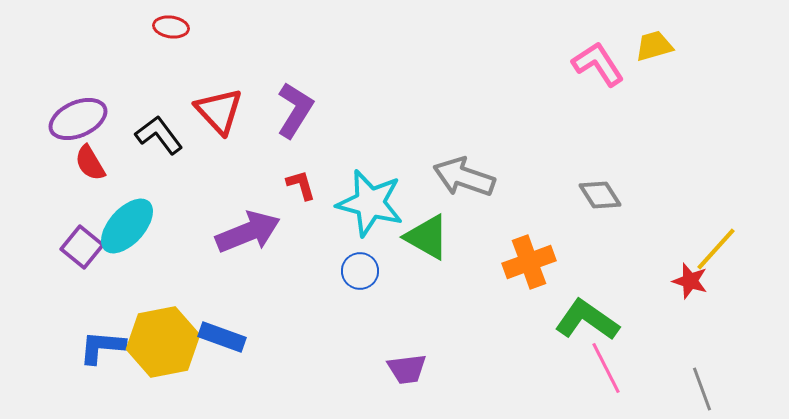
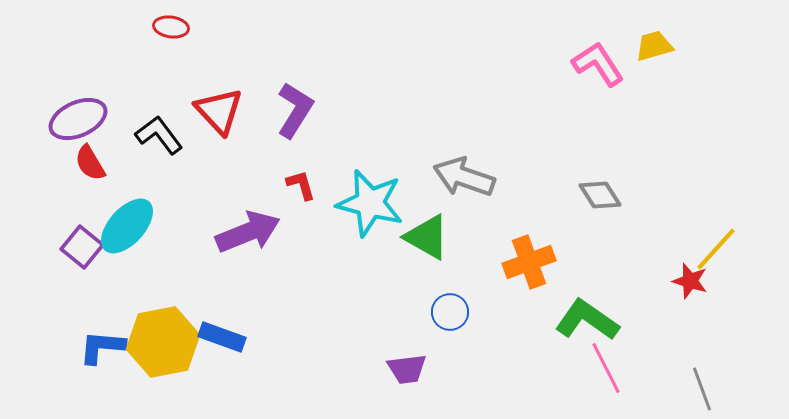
blue circle: moved 90 px right, 41 px down
